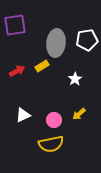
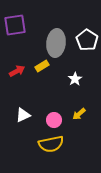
white pentagon: rotated 30 degrees counterclockwise
